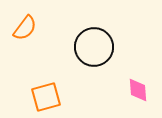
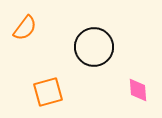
orange square: moved 2 px right, 5 px up
